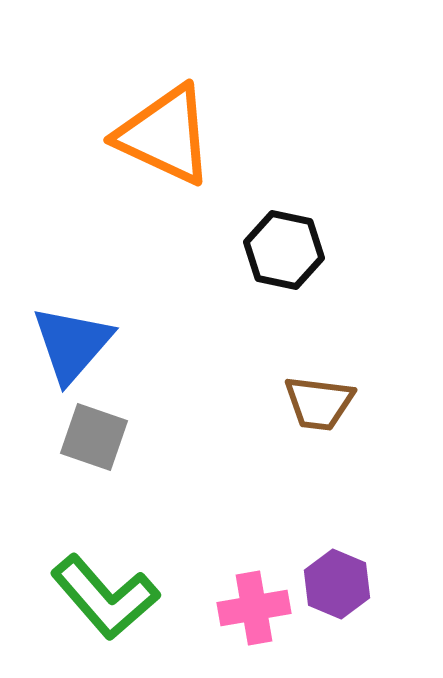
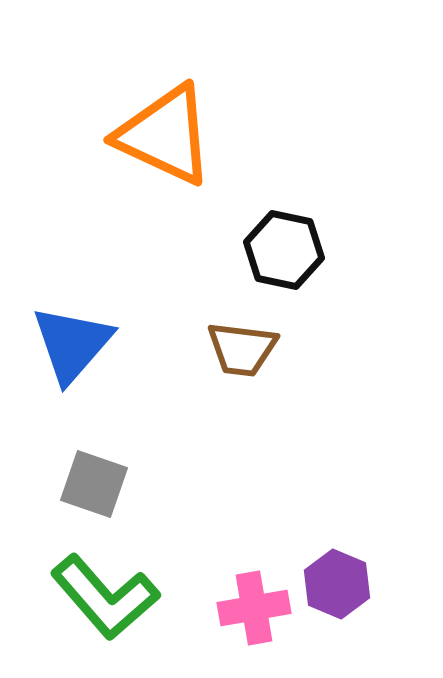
brown trapezoid: moved 77 px left, 54 px up
gray square: moved 47 px down
